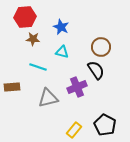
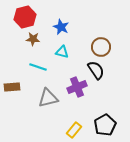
red hexagon: rotated 10 degrees counterclockwise
black pentagon: rotated 15 degrees clockwise
